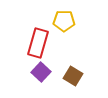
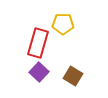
yellow pentagon: moved 1 px left, 3 px down
purple square: moved 2 px left
